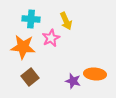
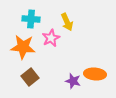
yellow arrow: moved 1 px right, 1 px down
